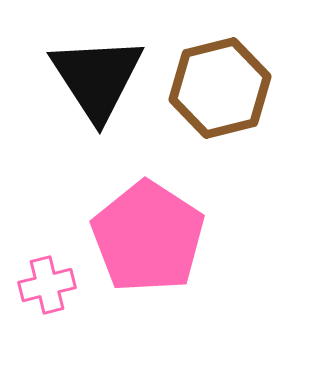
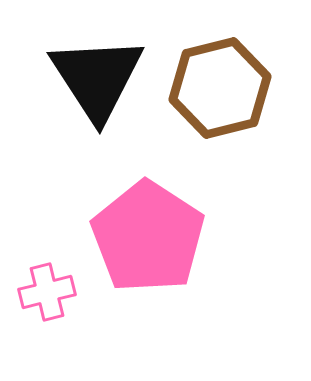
pink cross: moved 7 px down
